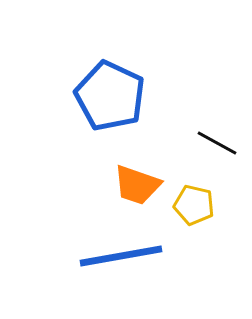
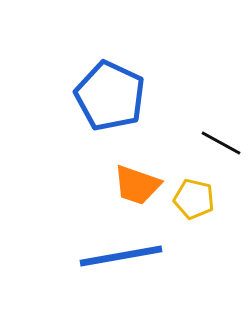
black line: moved 4 px right
yellow pentagon: moved 6 px up
